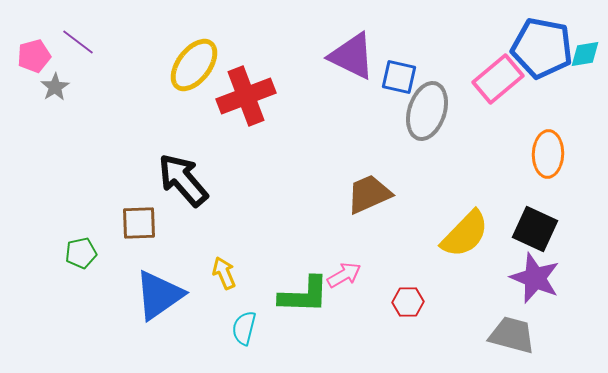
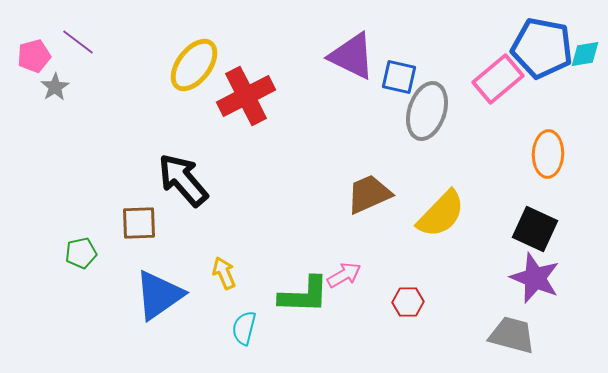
red cross: rotated 6 degrees counterclockwise
yellow semicircle: moved 24 px left, 20 px up
